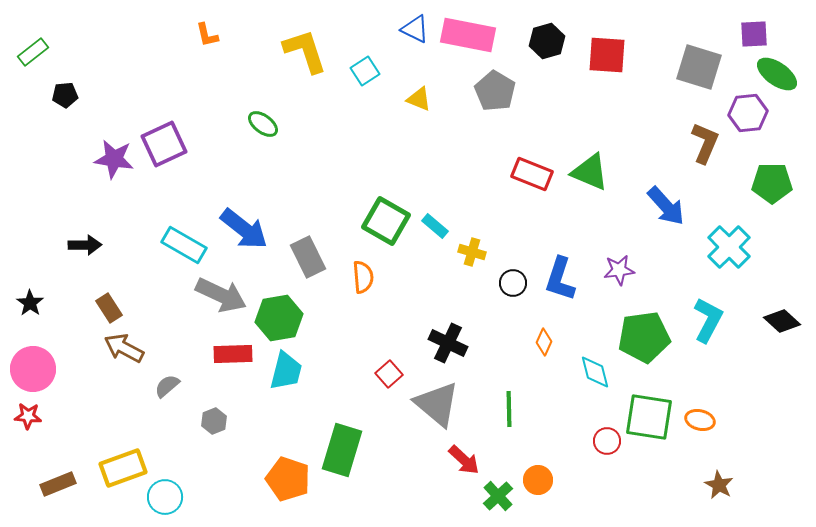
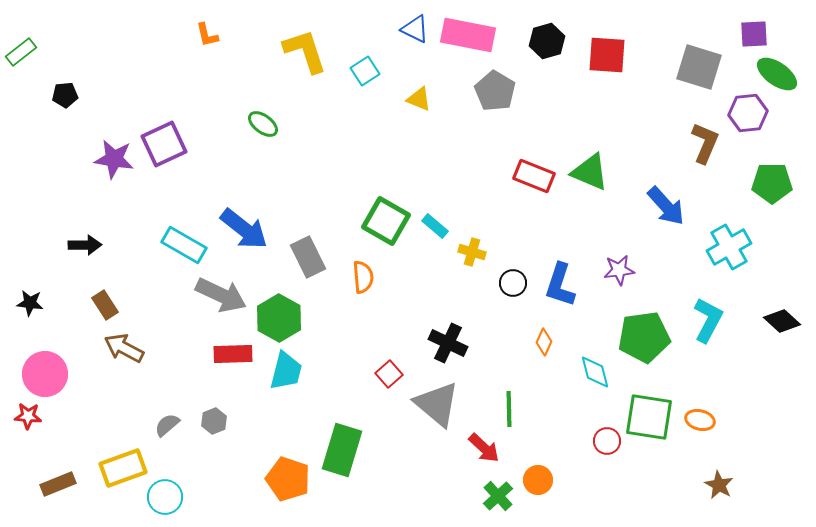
green rectangle at (33, 52): moved 12 px left
red rectangle at (532, 174): moved 2 px right, 2 px down
cyan cross at (729, 247): rotated 15 degrees clockwise
blue L-shape at (560, 279): moved 6 px down
black star at (30, 303): rotated 28 degrees counterclockwise
brown rectangle at (109, 308): moved 4 px left, 3 px up
green hexagon at (279, 318): rotated 21 degrees counterclockwise
pink circle at (33, 369): moved 12 px right, 5 px down
gray semicircle at (167, 386): moved 39 px down
red arrow at (464, 460): moved 20 px right, 12 px up
